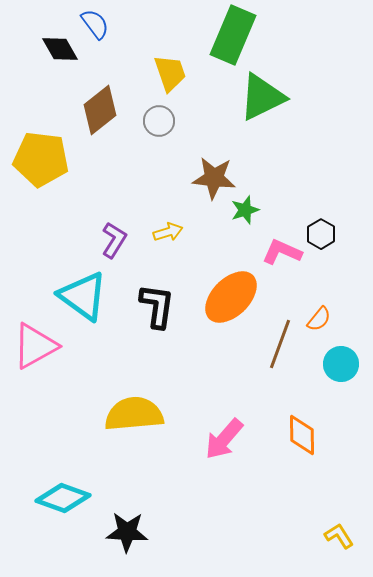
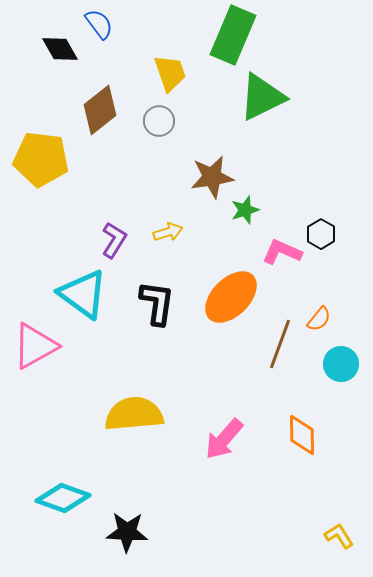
blue semicircle: moved 4 px right
brown star: moved 2 px left, 1 px up; rotated 15 degrees counterclockwise
cyan triangle: moved 2 px up
black L-shape: moved 3 px up
